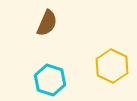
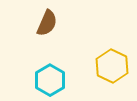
cyan hexagon: rotated 12 degrees clockwise
